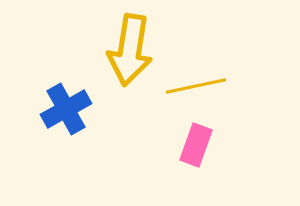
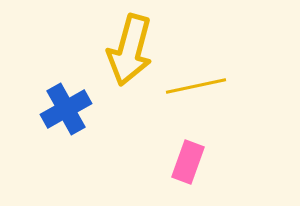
yellow arrow: rotated 6 degrees clockwise
pink rectangle: moved 8 px left, 17 px down
